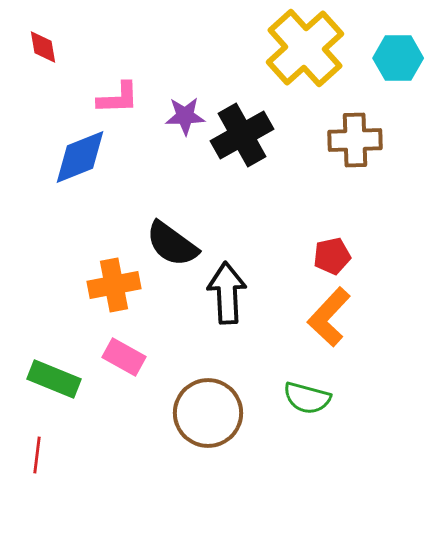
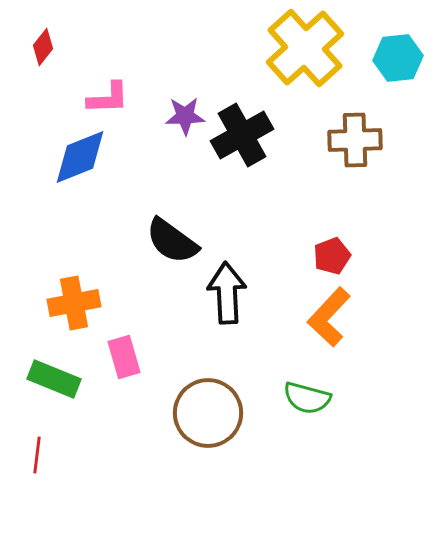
red diamond: rotated 48 degrees clockwise
cyan hexagon: rotated 6 degrees counterclockwise
pink L-shape: moved 10 px left
black semicircle: moved 3 px up
red pentagon: rotated 9 degrees counterclockwise
orange cross: moved 40 px left, 18 px down
pink rectangle: rotated 45 degrees clockwise
